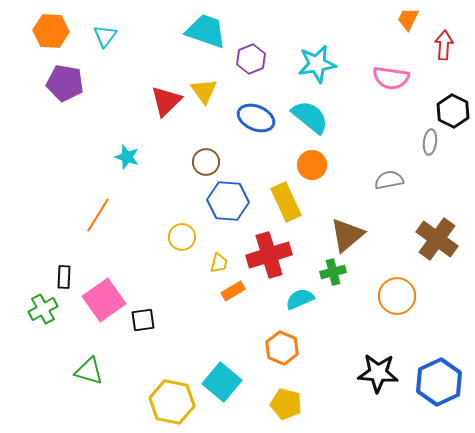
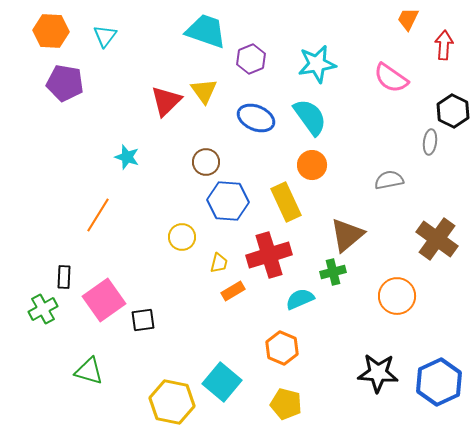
pink semicircle at (391, 78): rotated 27 degrees clockwise
cyan semicircle at (310, 117): rotated 15 degrees clockwise
